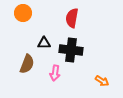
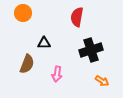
red semicircle: moved 5 px right, 1 px up
black cross: moved 20 px right; rotated 25 degrees counterclockwise
pink arrow: moved 2 px right, 1 px down
